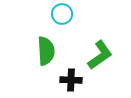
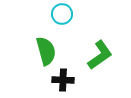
green semicircle: rotated 12 degrees counterclockwise
black cross: moved 8 px left
